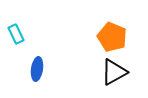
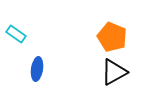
cyan rectangle: rotated 30 degrees counterclockwise
